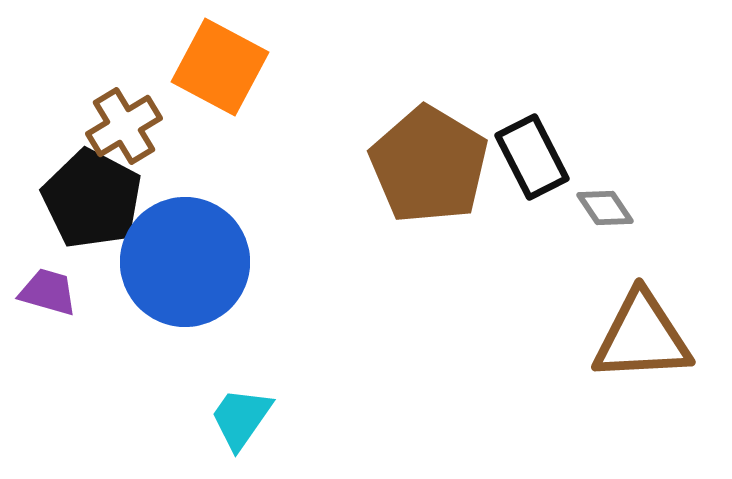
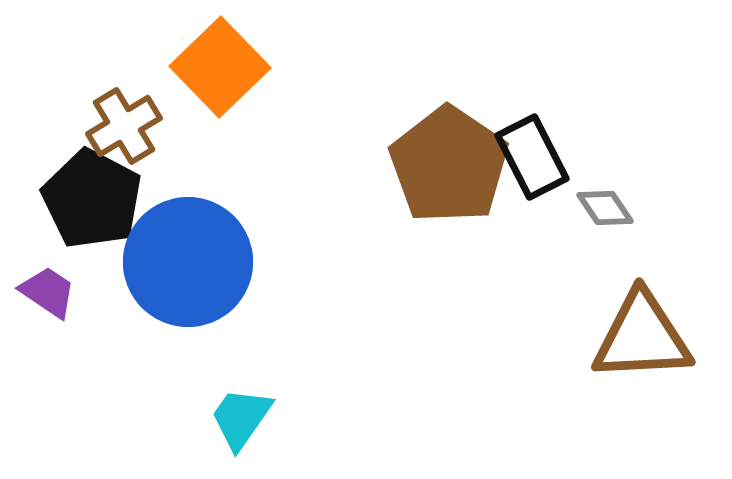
orange square: rotated 18 degrees clockwise
brown pentagon: moved 20 px right; rotated 3 degrees clockwise
blue circle: moved 3 px right
purple trapezoid: rotated 18 degrees clockwise
